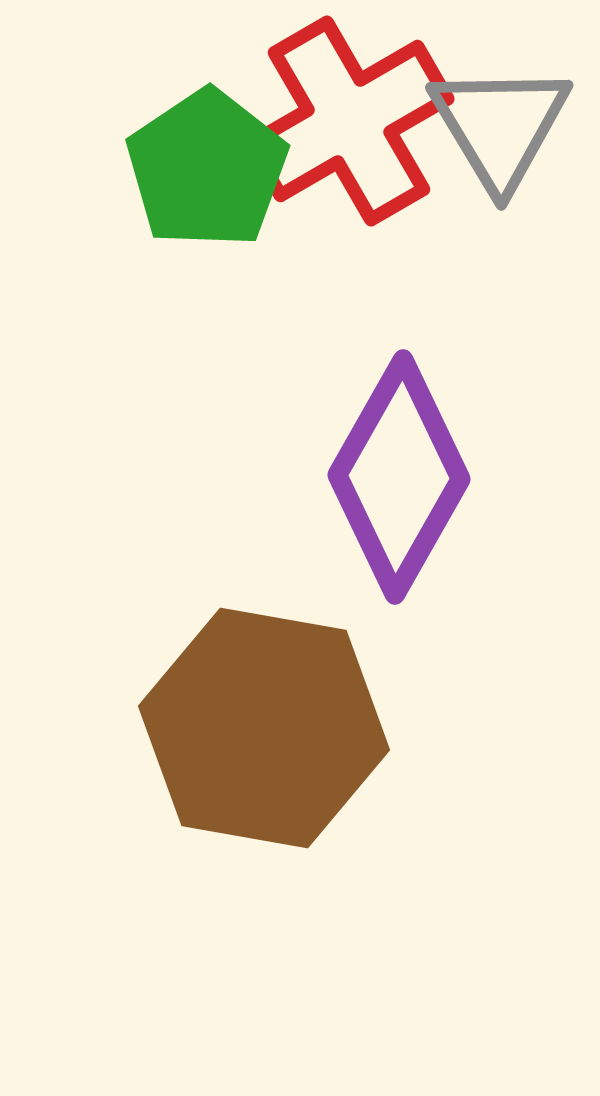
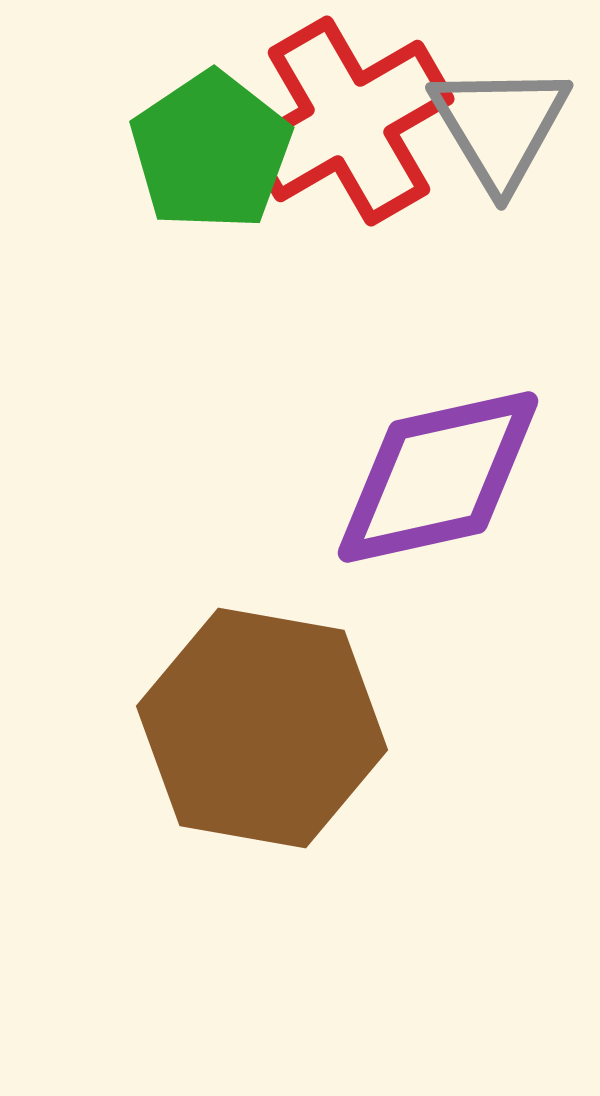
green pentagon: moved 4 px right, 18 px up
purple diamond: moved 39 px right; rotated 48 degrees clockwise
brown hexagon: moved 2 px left
